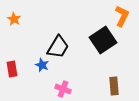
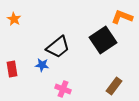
orange L-shape: moved 1 px down; rotated 95 degrees counterclockwise
black trapezoid: rotated 20 degrees clockwise
blue star: rotated 16 degrees counterclockwise
brown rectangle: rotated 42 degrees clockwise
